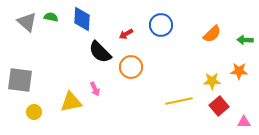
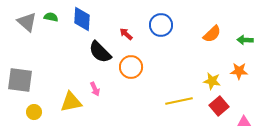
red arrow: rotated 72 degrees clockwise
yellow star: rotated 12 degrees clockwise
